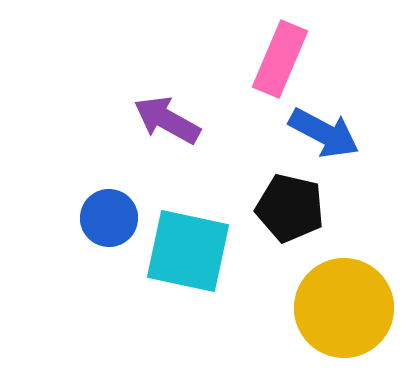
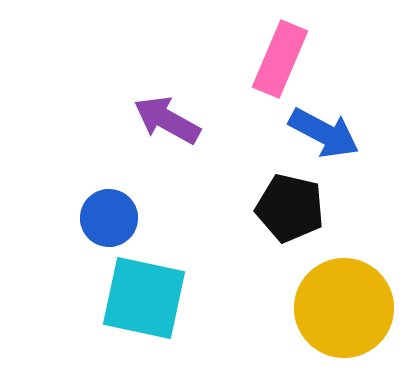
cyan square: moved 44 px left, 47 px down
